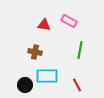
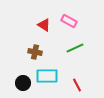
red triangle: rotated 24 degrees clockwise
green line: moved 5 px left, 2 px up; rotated 54 degrees clockwise
black circle: moved 2 px left, 2 px up
